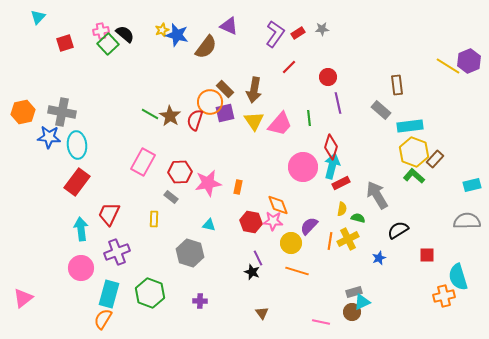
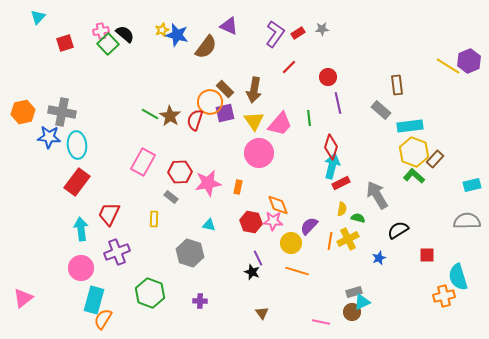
pink circle at (303, 167): moved 44 px left, 14 px up
cyan rectangle at (109, 294): moved 15 px left, 6 px down
